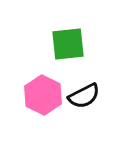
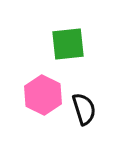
black semicircle: moved 13 px down; rotated 80 degrees counterclockwise
